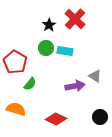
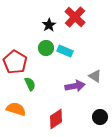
red cross: moved 2 px up
cyan rectangle: rotated 14 degrees clockwise
green semicircle: rotated 64 degrees counterclockwise
red diamond: rotated 60 degrees counterclockwise
